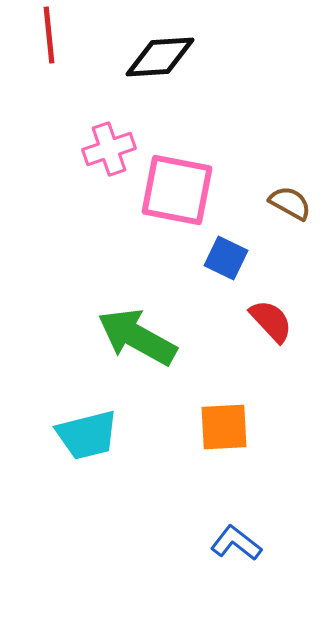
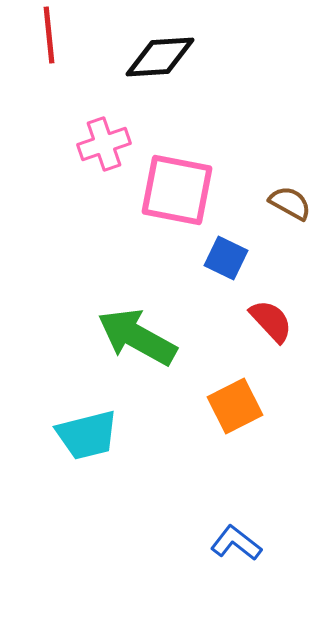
pink cross: moved 5 px left, 5 px up
orange square: moved 11 px right, 21 px up; rotated 24 degrees counterclockwise
